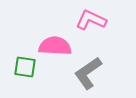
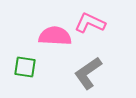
pink L-shape: moved 1 px left, 3 px down
pink semicircle: moved 10 px up
